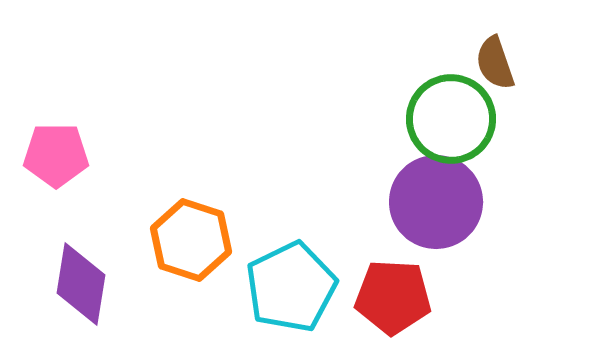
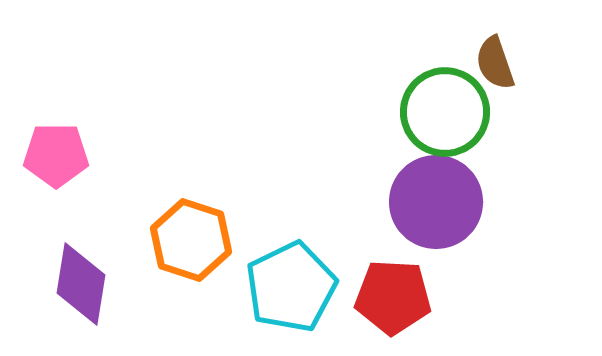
green circle: moved 6 px left, 7 px up
